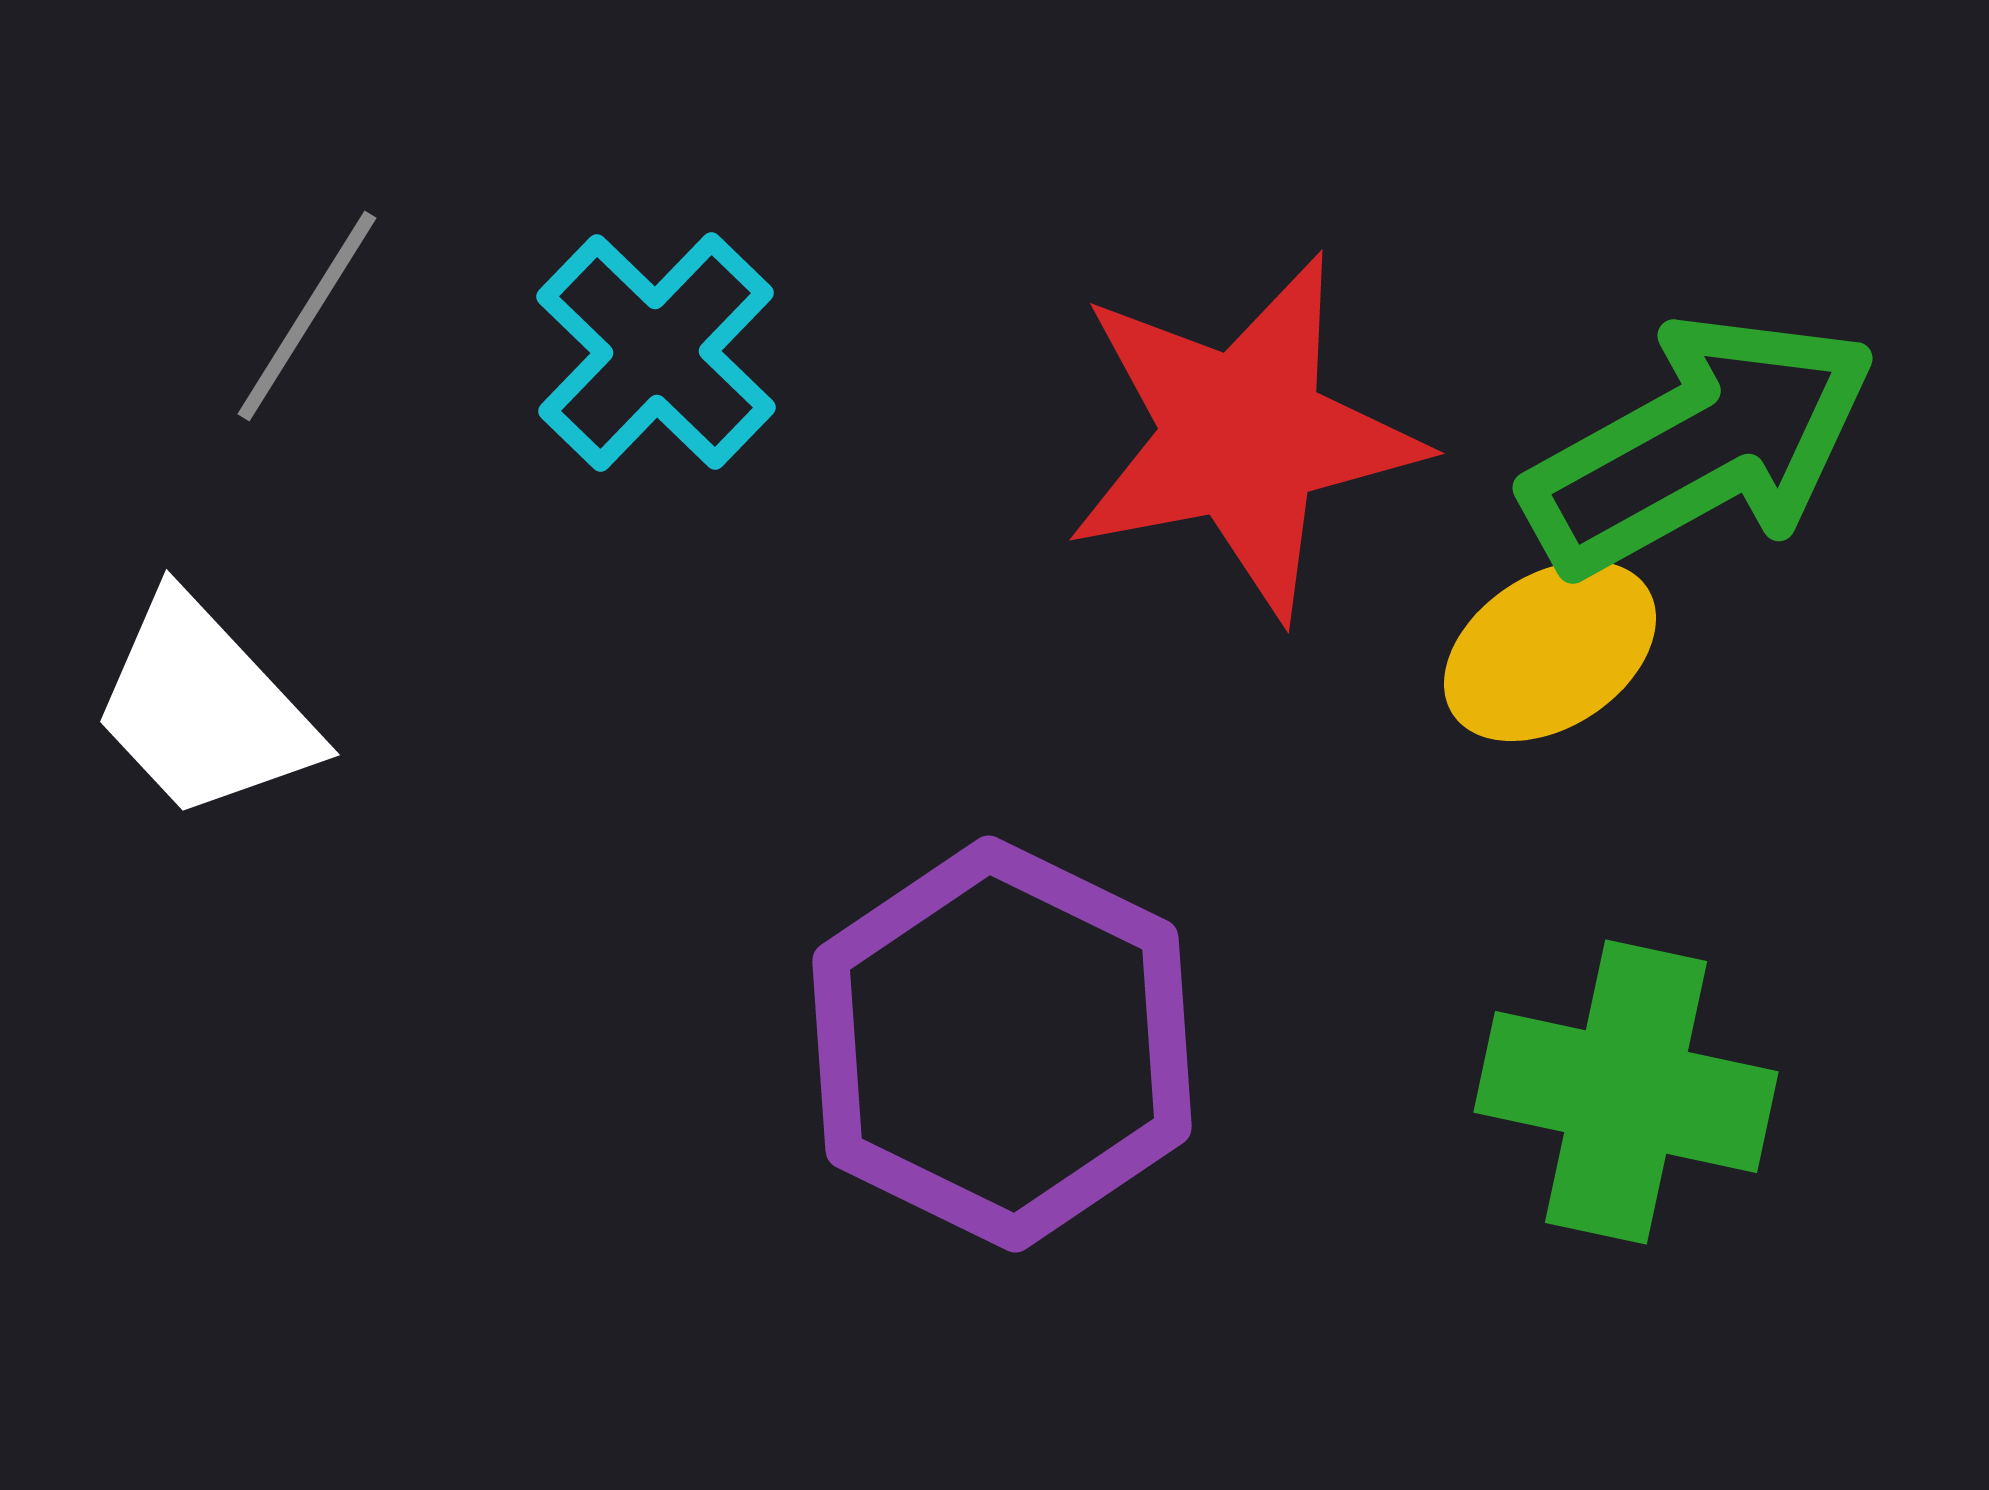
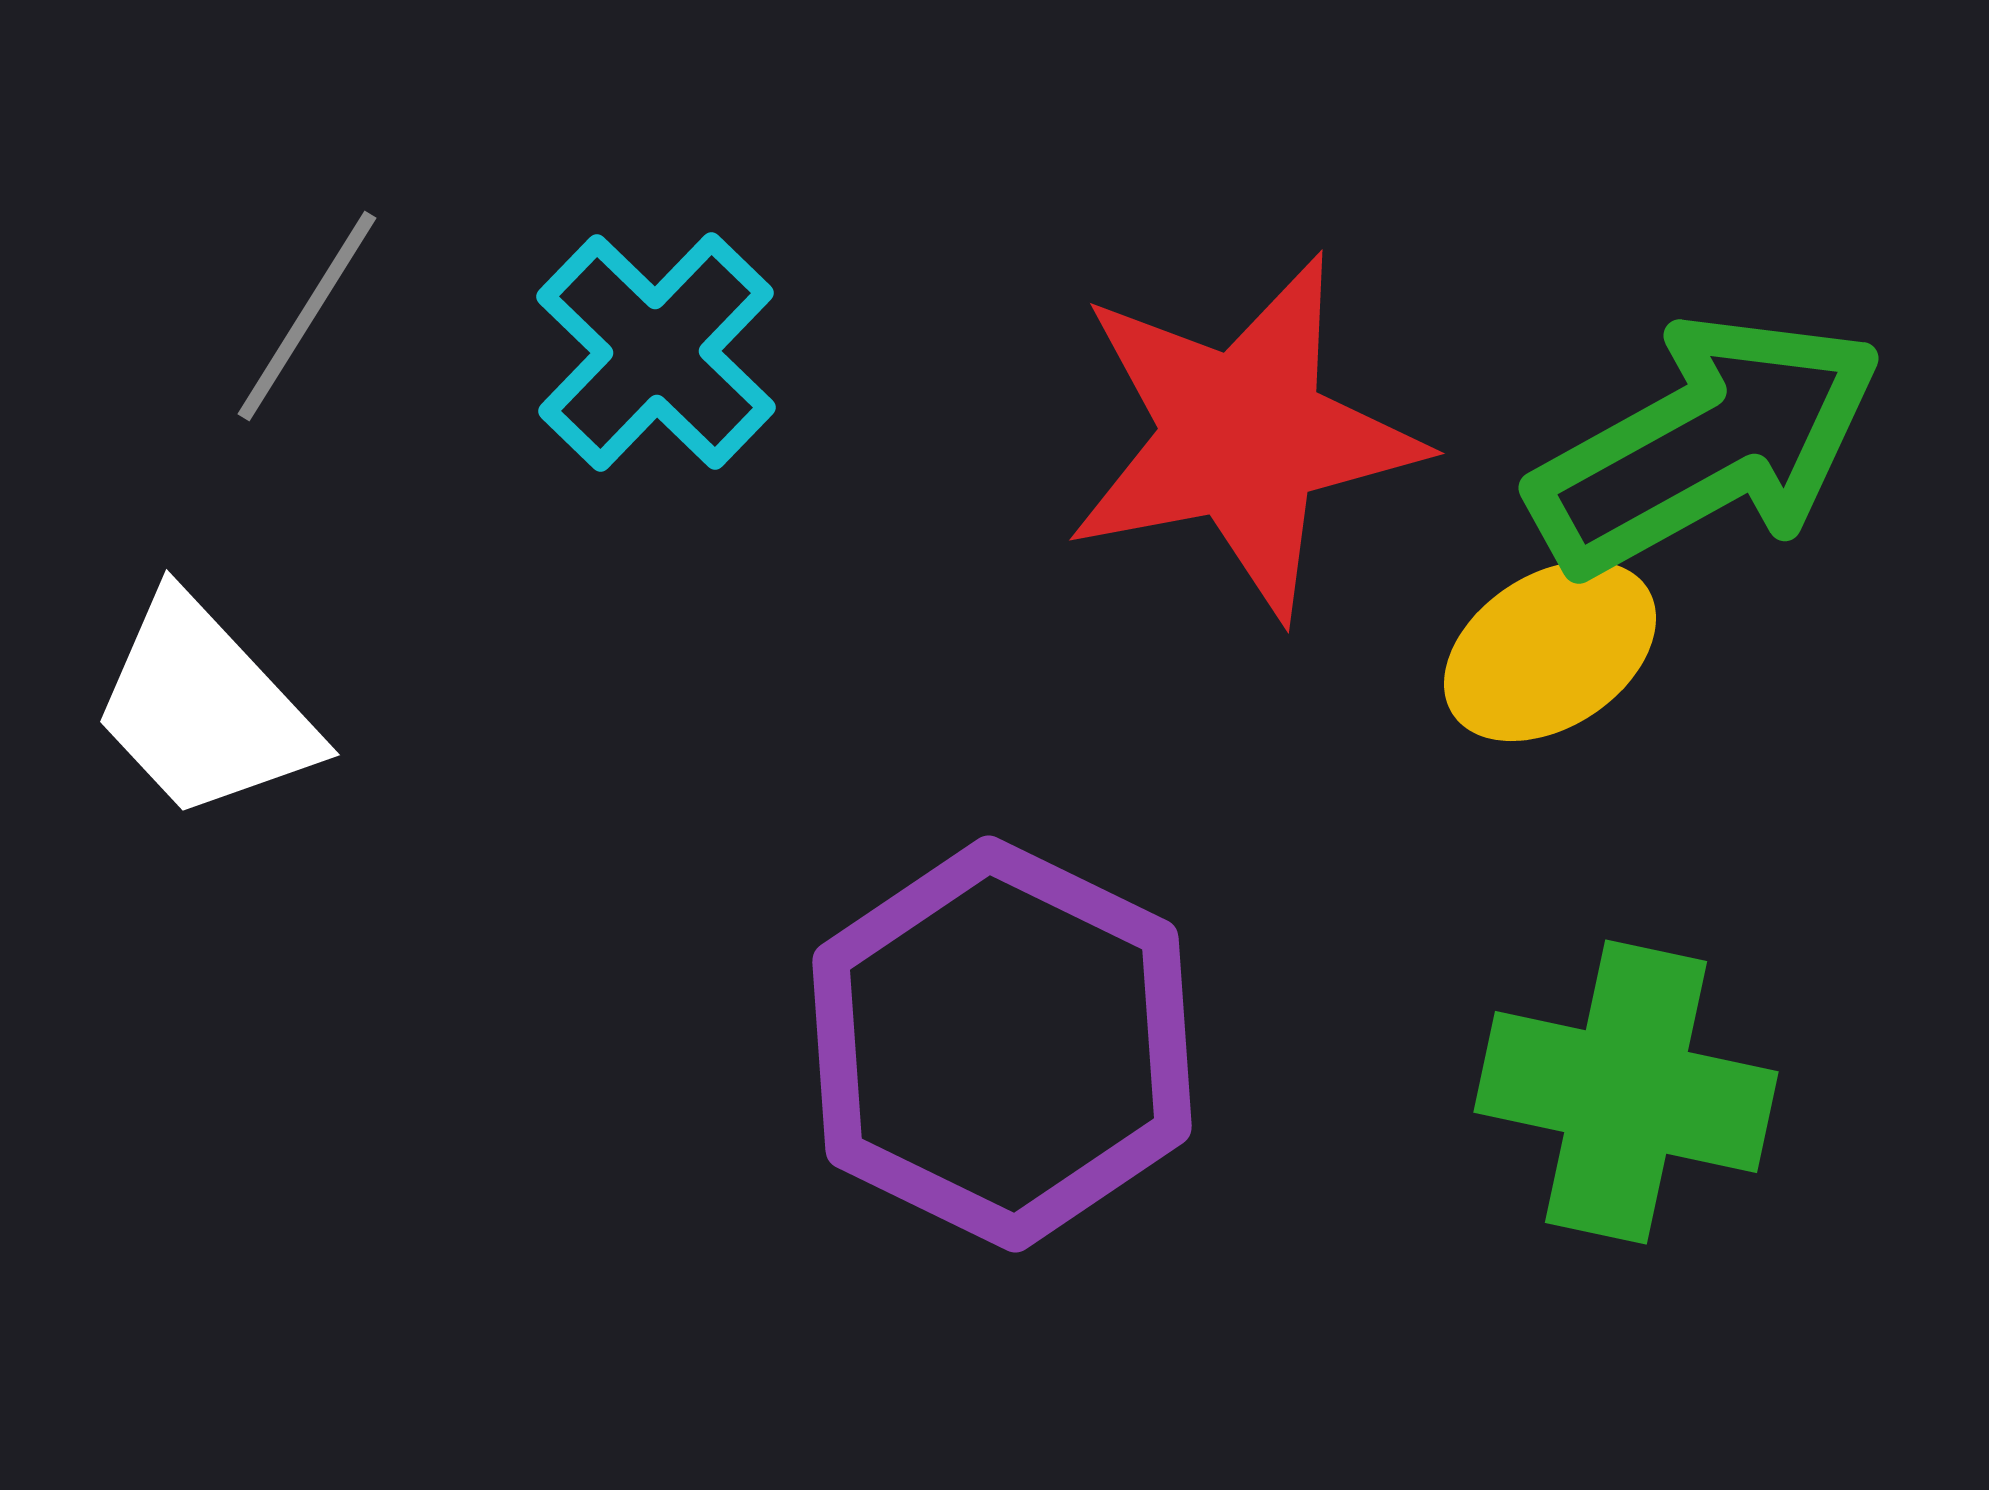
green arrow: moved 6 px right
